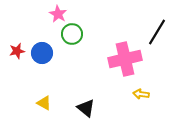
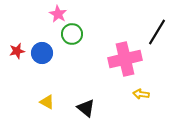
yellow triangle: moved 3 px right, 1 px up
